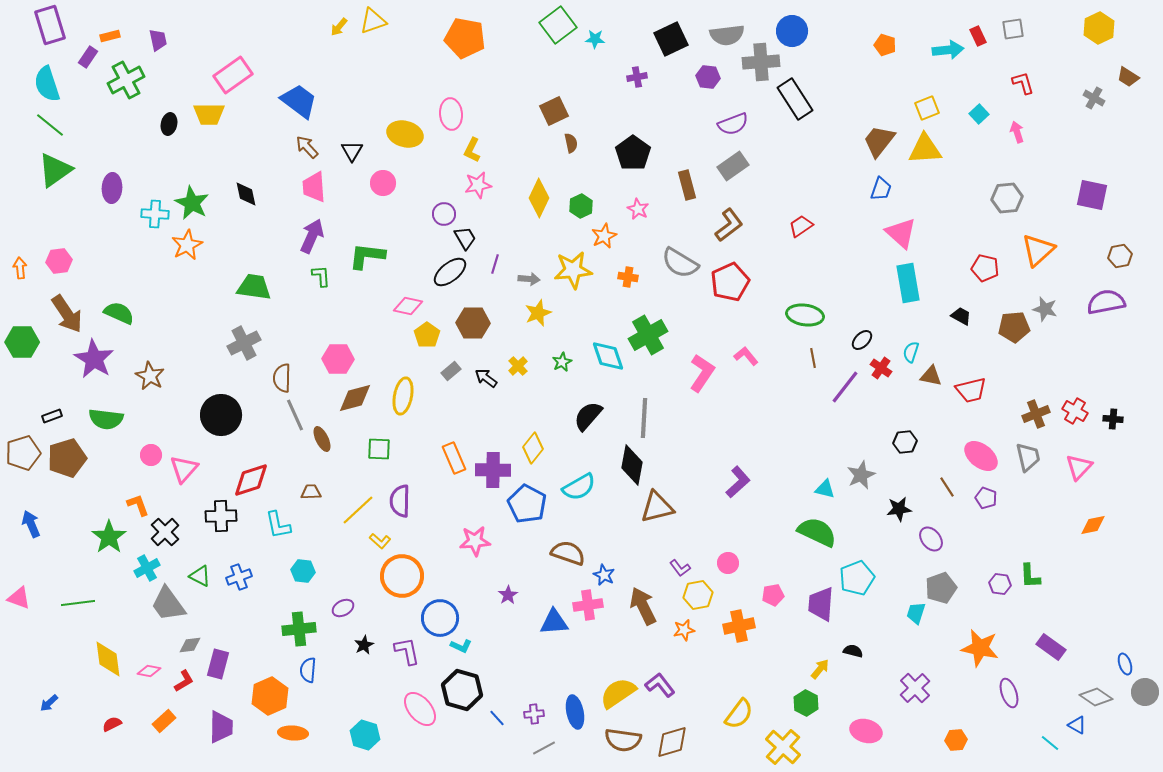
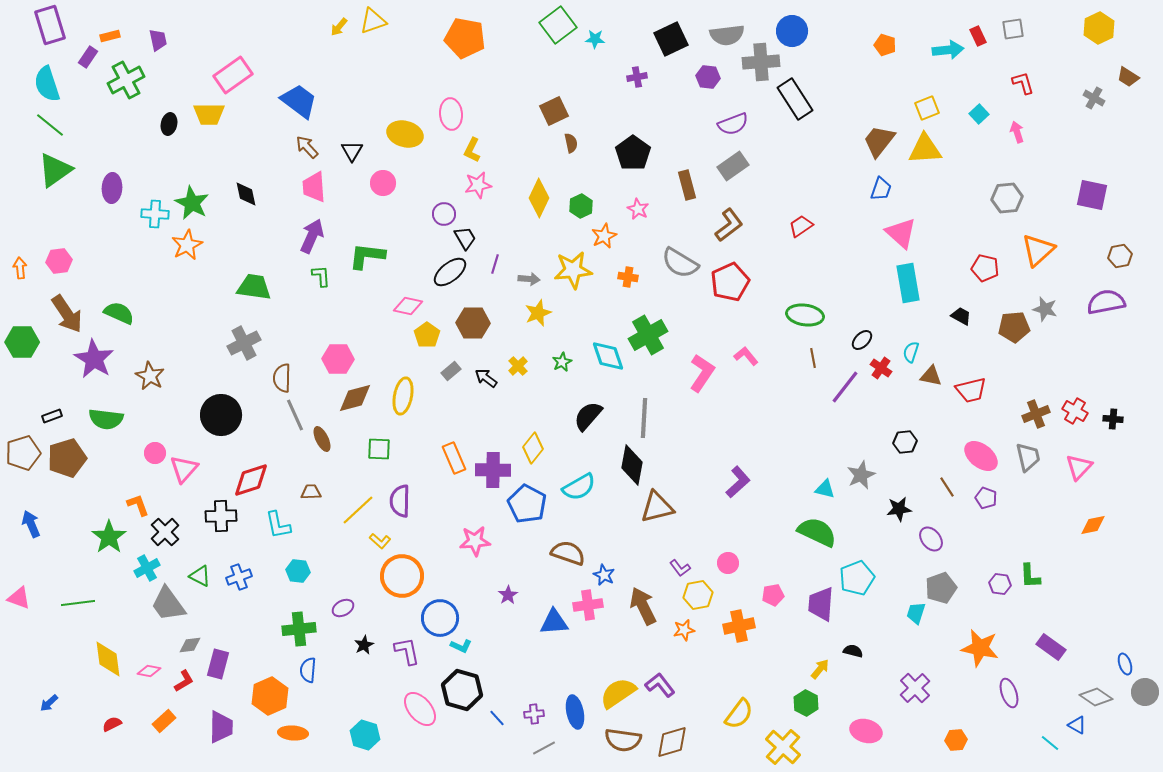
pink circle at (151, 455): moved 4 px right, 2 px up
cyan hexagon at (303, 571): moved 5 px left
